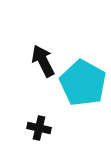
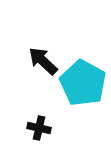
black arrow: rotated 20 degrees counterclockwise
